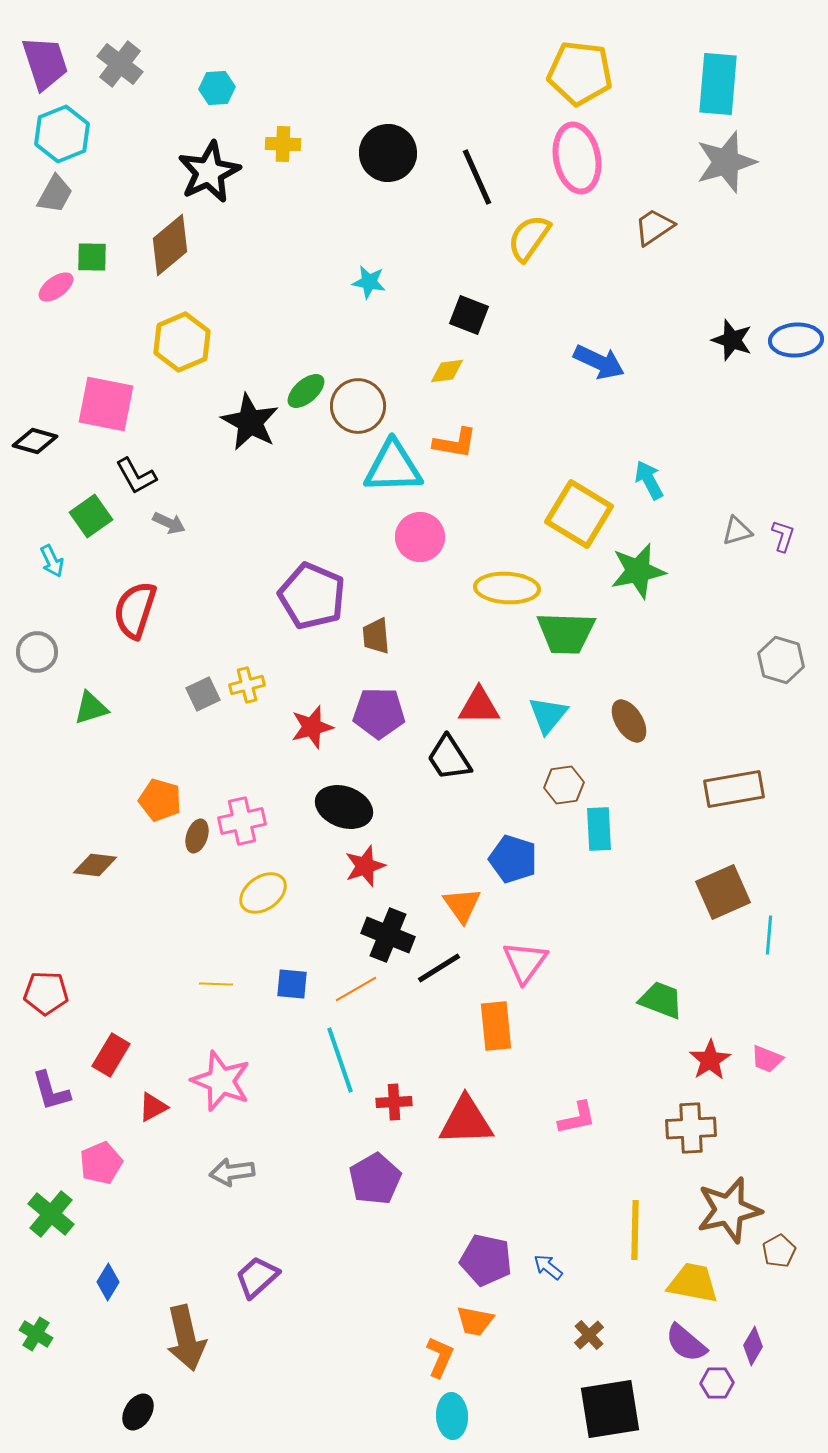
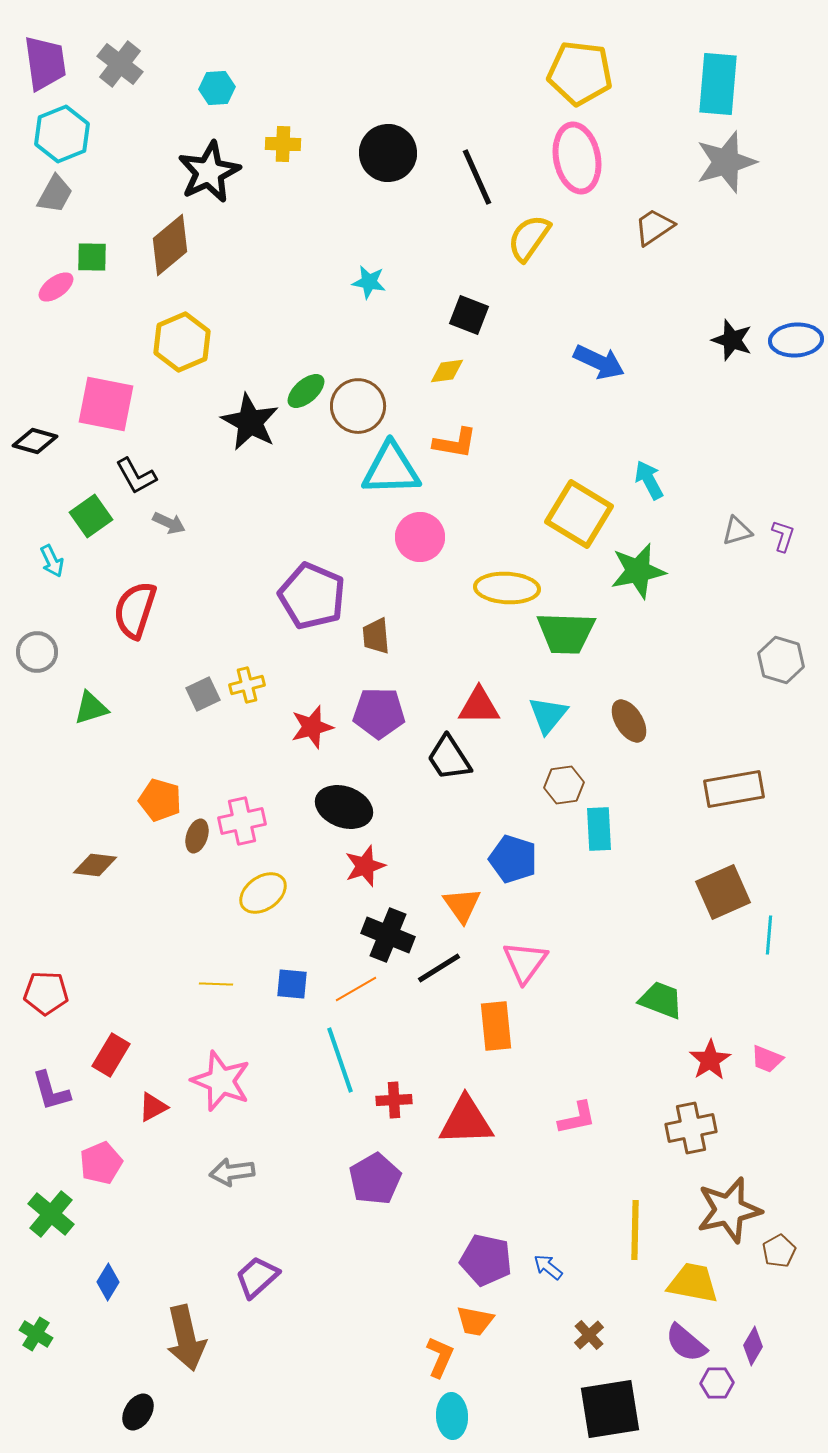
purple trapezoid at (45, 63): rotated 10 degrees clockwise
cyan triangle at (393, 467): moved 2 px left, 2 px down
red cross at (394, 1102): moved 2 px up
brown cross at (691, 1128): rotated 9 degrees counterclockwise
